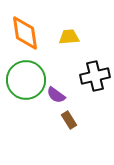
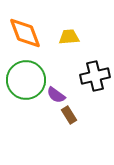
orange diamond: rotated 12 degrees counterclockwise
brown rectangle: moved 5 px up
